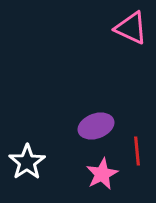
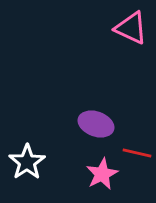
purple ellipse: moved 2 px up; rotated 40 degrees clockwise
red line: moved 2 px down; rotated 72 degrees counterclockwise
